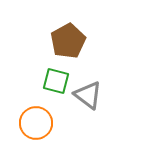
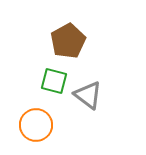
green square: moved 2 px left
orange circle: moved 2 px down
